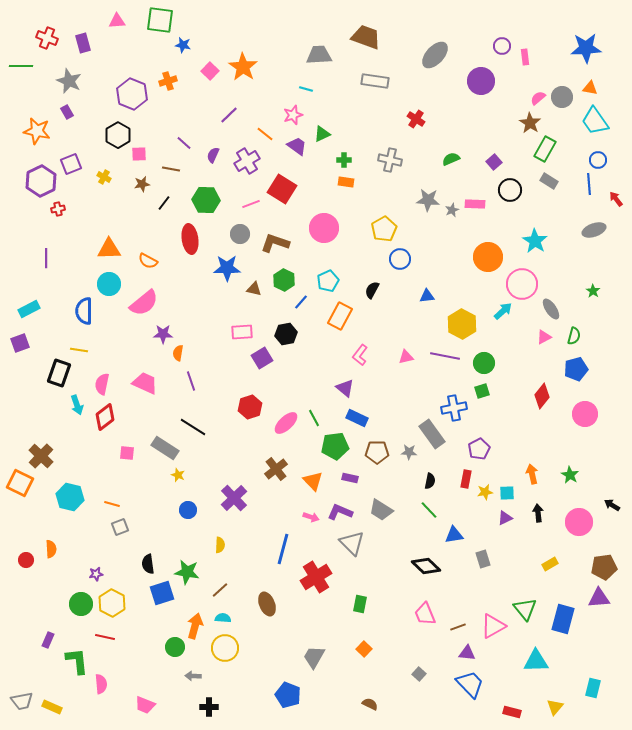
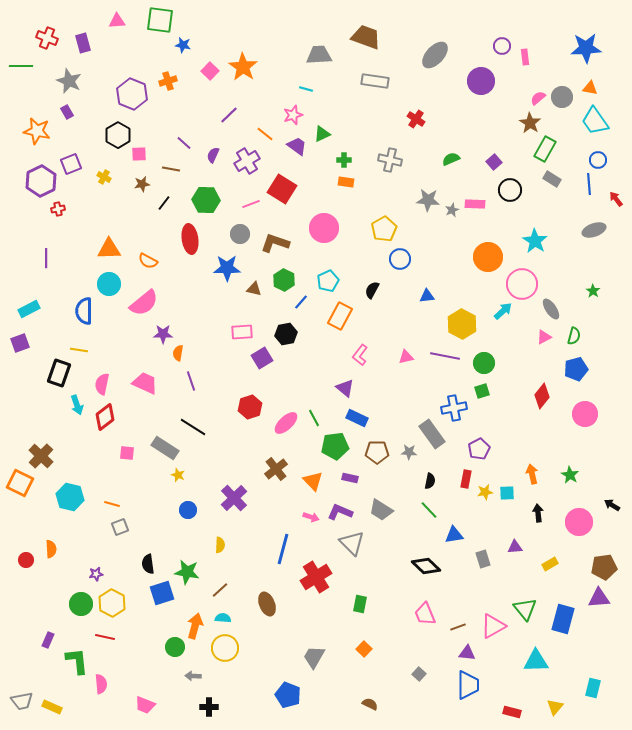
gray rectangle at (549, 181): moved 3 px right, 2 px up
purple triangle at (505, 518): moved 10 px right, 29 px down; rotated 21 degrees clockwise
blue trapezoid at (470, 684): moved 2 px left, 1 px down; rotated 44 degrees clockwise
